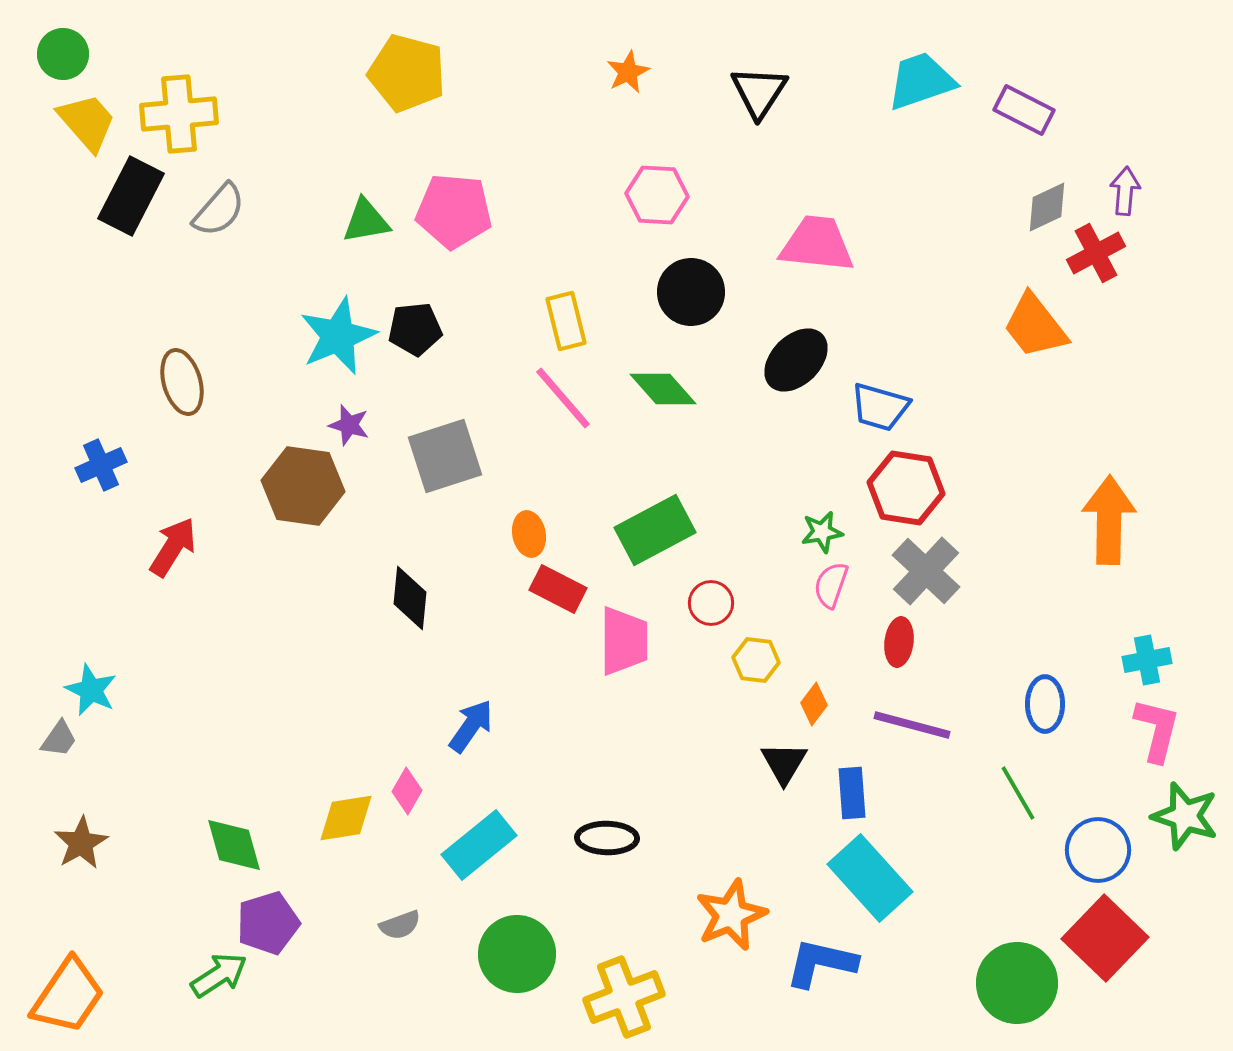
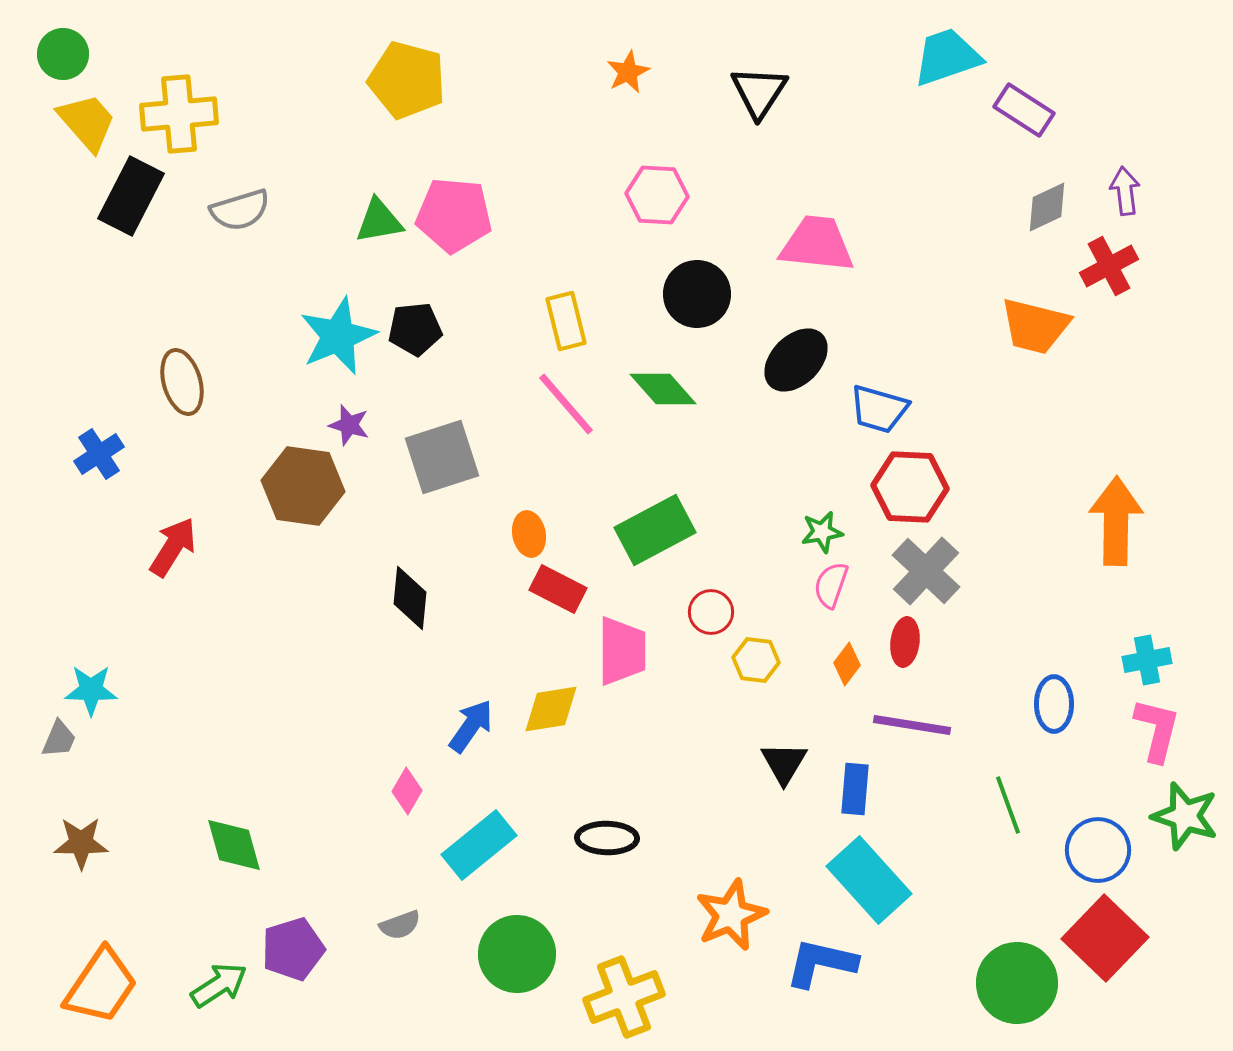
yellow pentagon at (407, 73): moved 7 px down
cyan trapezoid at (921, 81): moved 26 px right, 24 px up
purple rectangle at (1024, 110): rotated 6 degrees clockwise
purple arrow at (1125, 191): rotated 12 degrees counterclockwise
gray semicircle at (219, 210): moved 21 px right; rotated 32 degrees clockwise
pink pentagon at (454, 211): moved 4 px down
green triangle at (366, 221): moved 13 px right
red cross at (1096, 253): moved 13 px right, 13 px down
black circle at (691, 292): moved 6 px right, 2 px down
orange trapezoid at (1035, 326): rotated 38 degrees counterclockwise
pink line at (563, 398): moved 3 px right, 6 px down
blue trapezoid at (880, 407): moved 1 px left, 2 px down
gray square at (445, 456): moved 3 px left, 1 px down
blue cross at (101, 465): moved 2 px left, 11 px up; rotated 9 degrees counterclockwise
red hexagon at (906, 488): moved 4 px right, 1 px up; rotated 6 degrees counterclockwise
orange arrow at (1109, 520): moved 7 px right, 1 px down
red circle at (711, 603): moved 9 px down
pink trapezoid at (624, 641): moved 2 px left, 10 px down
red ellipse at (899, 642): moved 6 px right
cyan star at (91, 690): rotated 24 degrees counterclockwise
orange diamond at (814, 704): moved 33 px right, 40 px up
blue ellipse at (1045, 704): moved 9 px right
purple line at (912, 725): rotated 6 degrees counterclockwise
gray trapezoid at (59, 739): rotated 12 degrees counterclockwise
blue rectangle at (852, 793): moved 3 px right, 4 px up; rotated 9 degrees clockwise
green line at (1018, 793): moved 10 px left, 12 px down; rotated 10 degrees clockwise
yellow diamond at (346, 818): moved 205 px right, 109 px up
brown star at (81, 843): rotated 30 degrees clockwise
cyan rectangle at (870, 878): moved 1 px left, 2 px down
purple pentagon at (268, 923): moved 25 px right, 26 px down
green arrow at (219, 975): moved 10 px down
orange trapezoid at (68, 996): moved 33 px right, 10 px up
